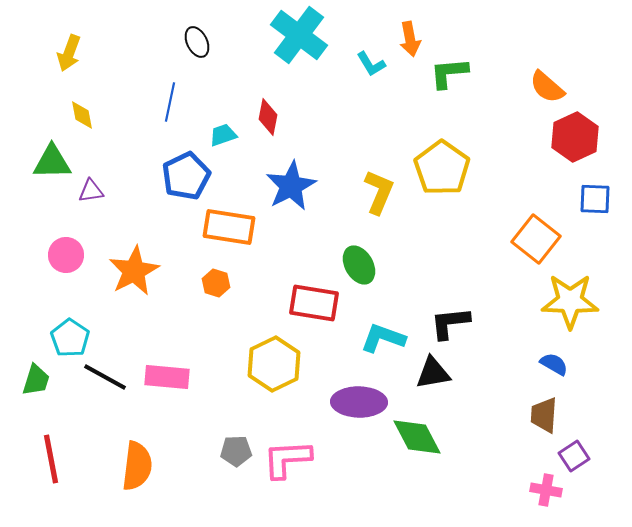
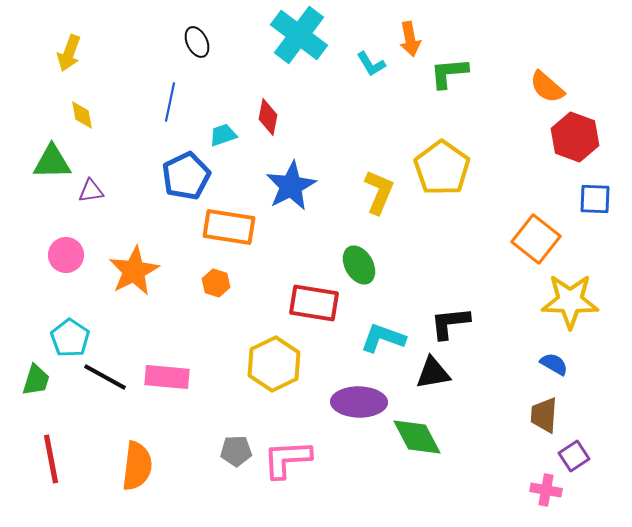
red hexagon at (575, 137): rotated 15 degrees counterclockwise
